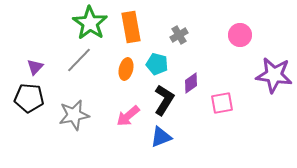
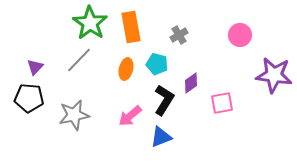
pink arrow: moved 2 px right
